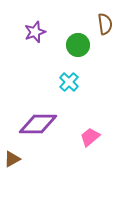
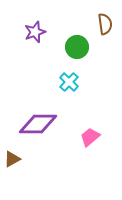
green circle: moved 1 px left, 2 px down
